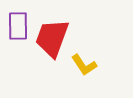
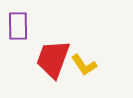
red trapezoid: moved 1 px right, 21 px down
